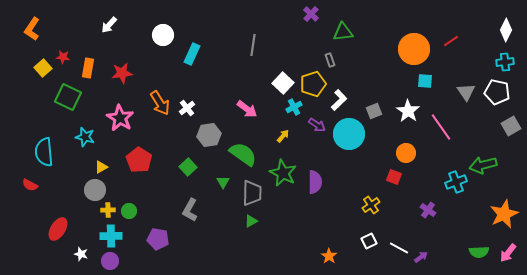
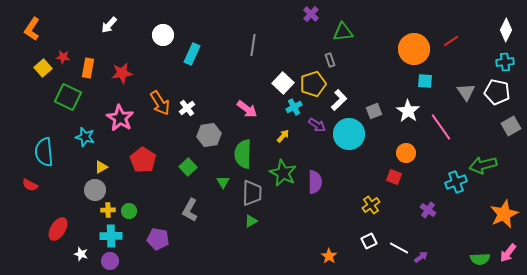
green semicircle at (243, 154): rotated 124 degrees counterclockwise
red pentagon at (139, 160): moved 4 px right
green semicircle at (479, 252): moved 1 px right, 7 px down
